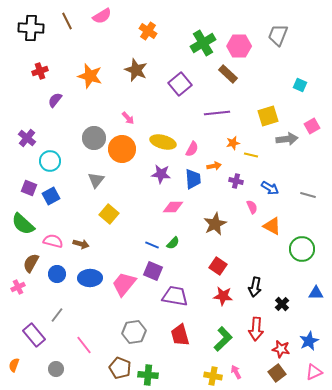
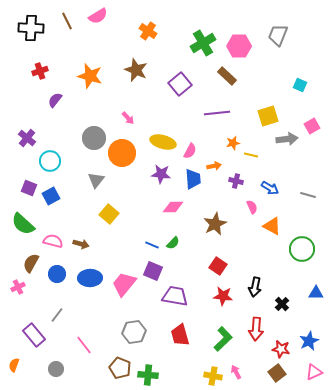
pink semicircle at (102, 16): moved 4 px left
brown rectangle at (228, 74): moved 1 px left, 2 px down
orange circle at (122, 149): moved 4 px down
pink semicircle at (192, 149): moved 2 px left, 2 px down
